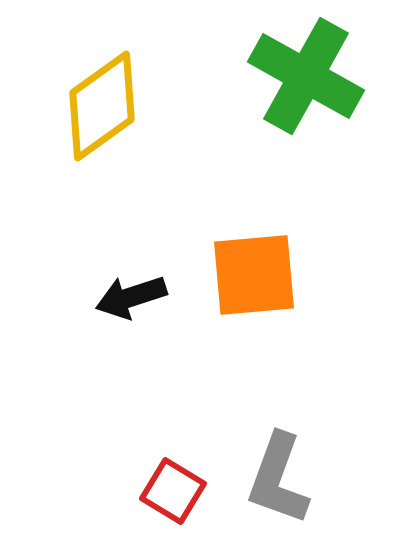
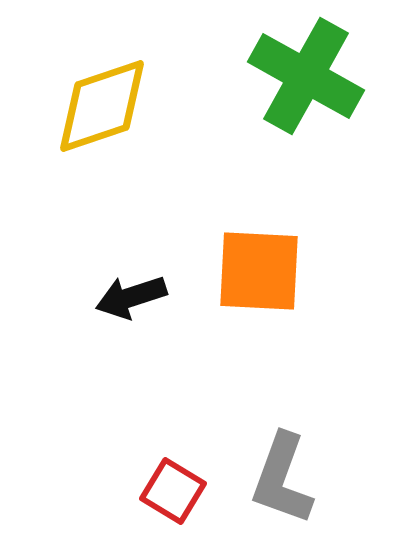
yellow diamond: rotated 17 degrees clockwise
orange square: moved 5 px right, 4 px up; rotated 8 degrees clockwise
gray L-shape: moved 4 px right
